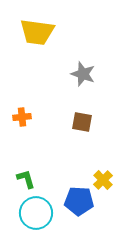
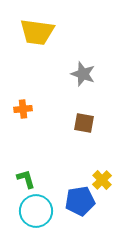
orange cross: moved 1 px right, 8 px up
brown square: moved 2 px right, 1 px down
yellow cross: moved 1 px left
blue pentagon: moved 1 px right; rotated 12 degrees counterclockwise
cyan circle: moved 2 px up
